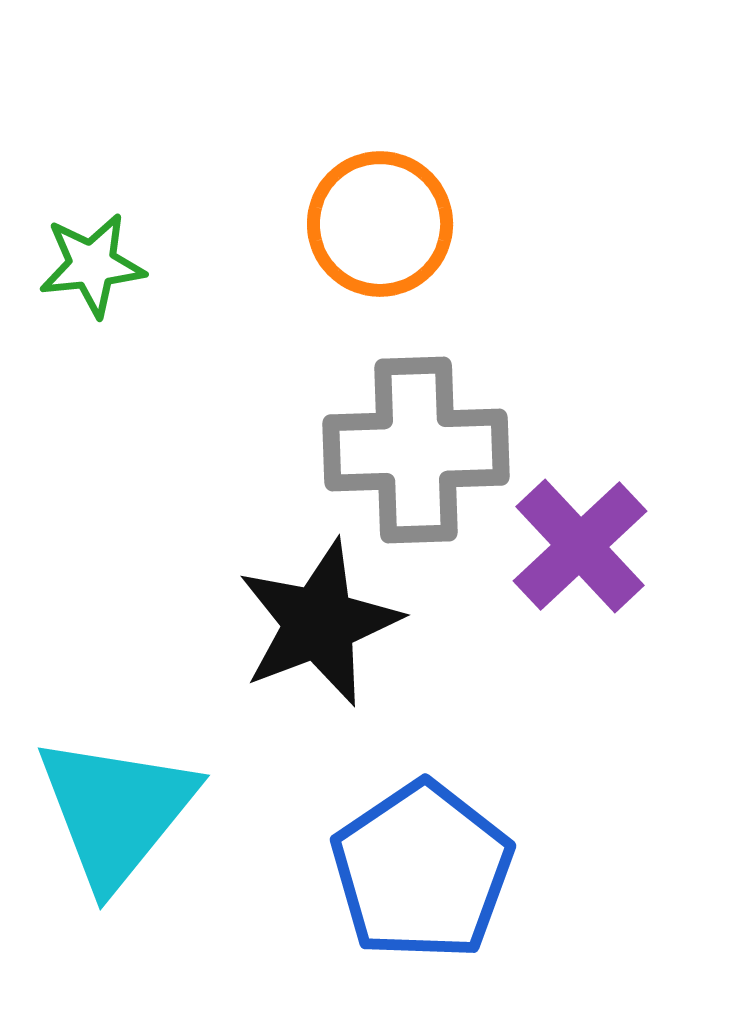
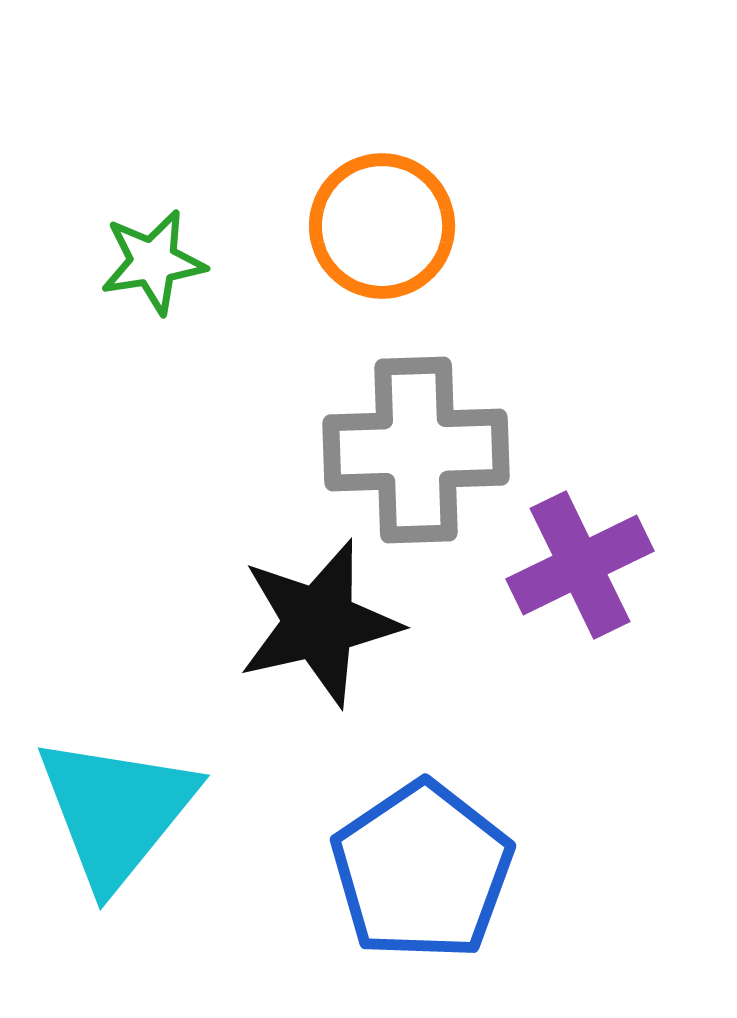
orange circle: moved 2 px right, 2 px down
green star: moved 61 px right, 3 px up; rotated 3 degrees counterclockwise
purple cross: moved 19 px down; rotated 17 degrees clockwise
black star: rotated 8 degrees clockwise
